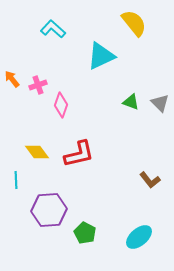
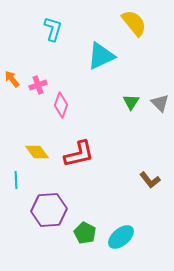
cyan L-shape: rotated 65 degrees clockwise
green triangle: rotated 42 degrees clockwise
cyan ellipse: moved 18 px left
